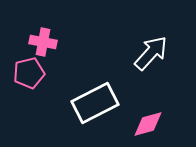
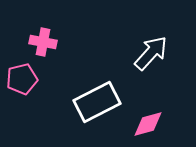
pink pentagon: moved 7 px left, 6 px down
white rectangle: moved 2 px right, 1 px up
